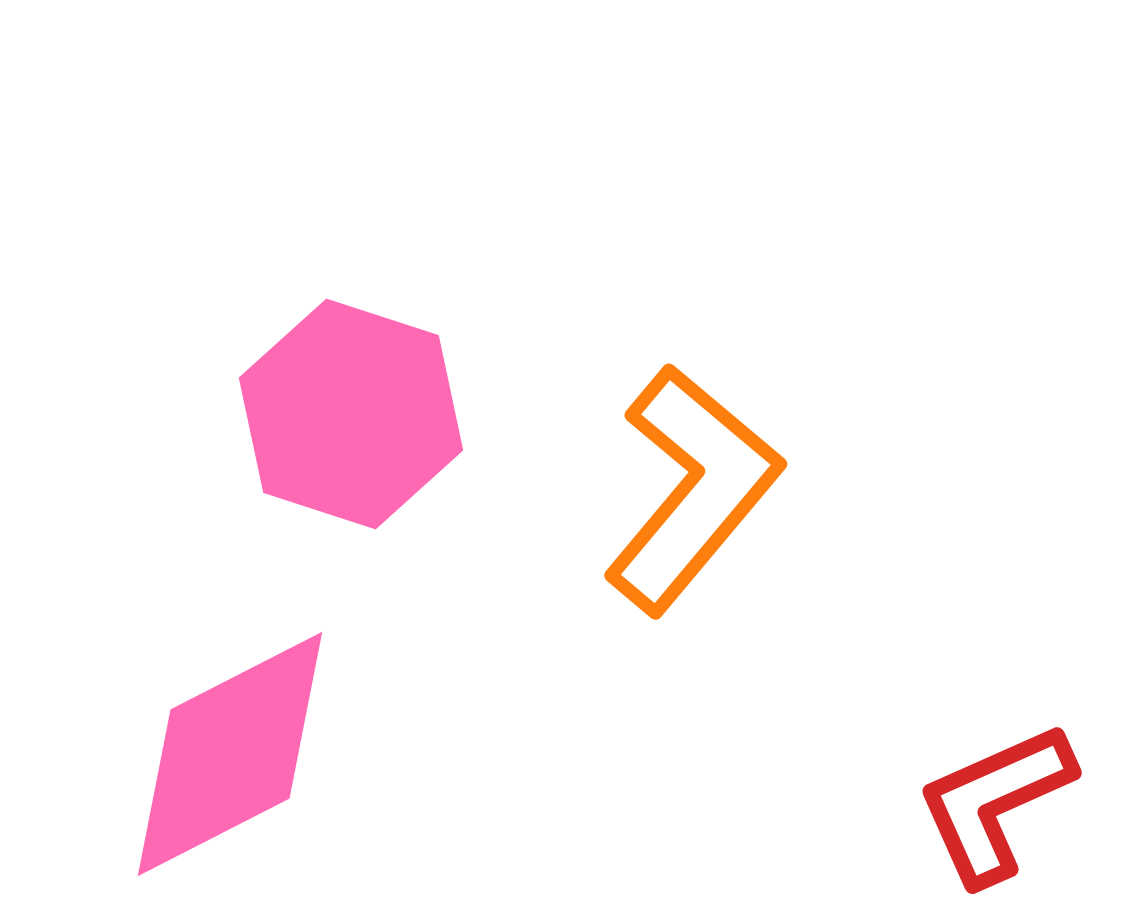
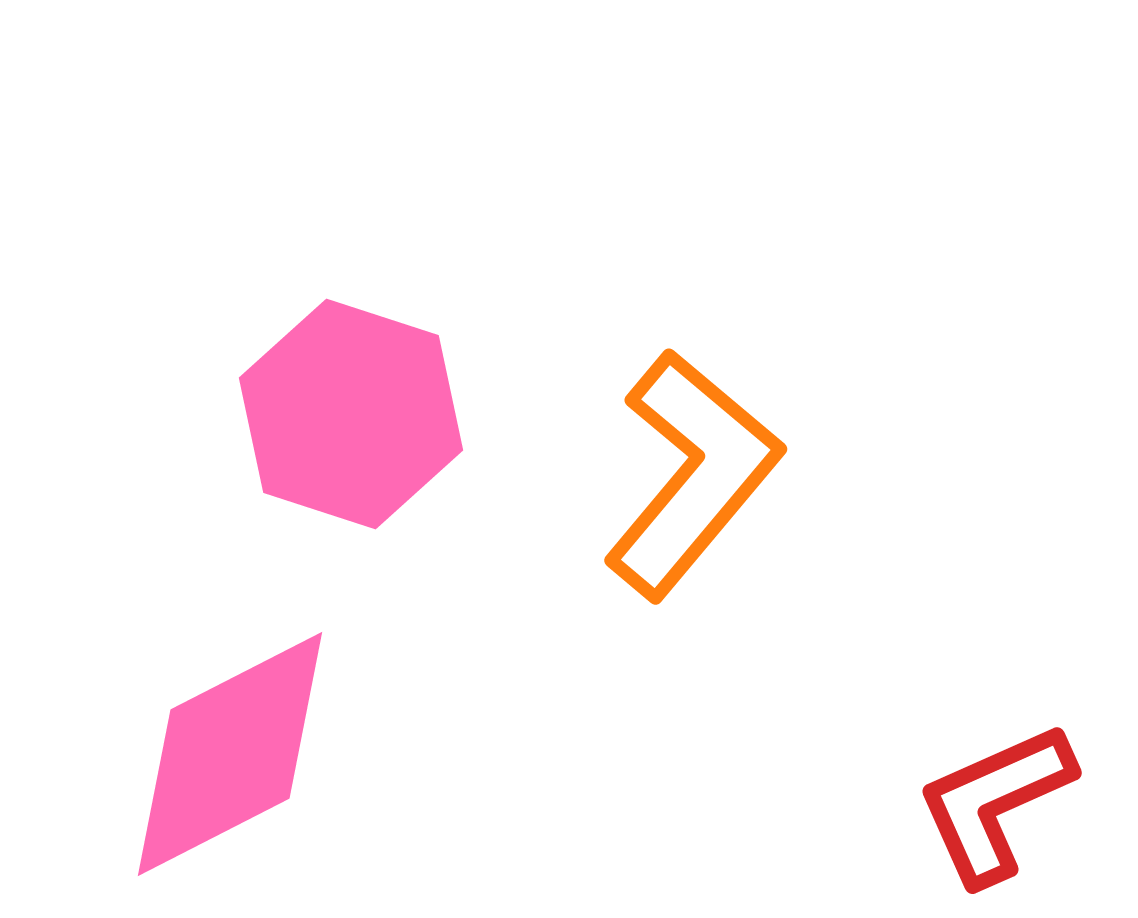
orange L-shape: moved 15 px up
